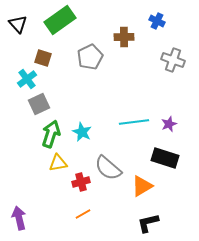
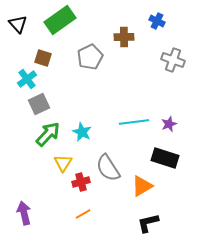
green arrow: moved 3 px left; rotated 24 degrees clockwise
yellow triangle: moved 5 px right; rotated 48 degrees counterclockwise
gray semicircle: rotated 16 degrees clockwise
purple arrow: moved 5 px right, 5 px up
